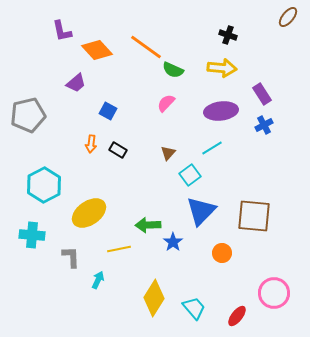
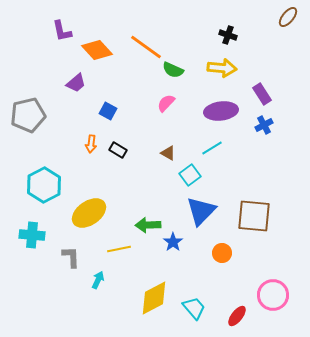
brown triangle: rotated 42 degrees counterclockwise
pink circle: moved 1 px left, 2 px down
yellow diamond: rotated 30 degrees clockwise
